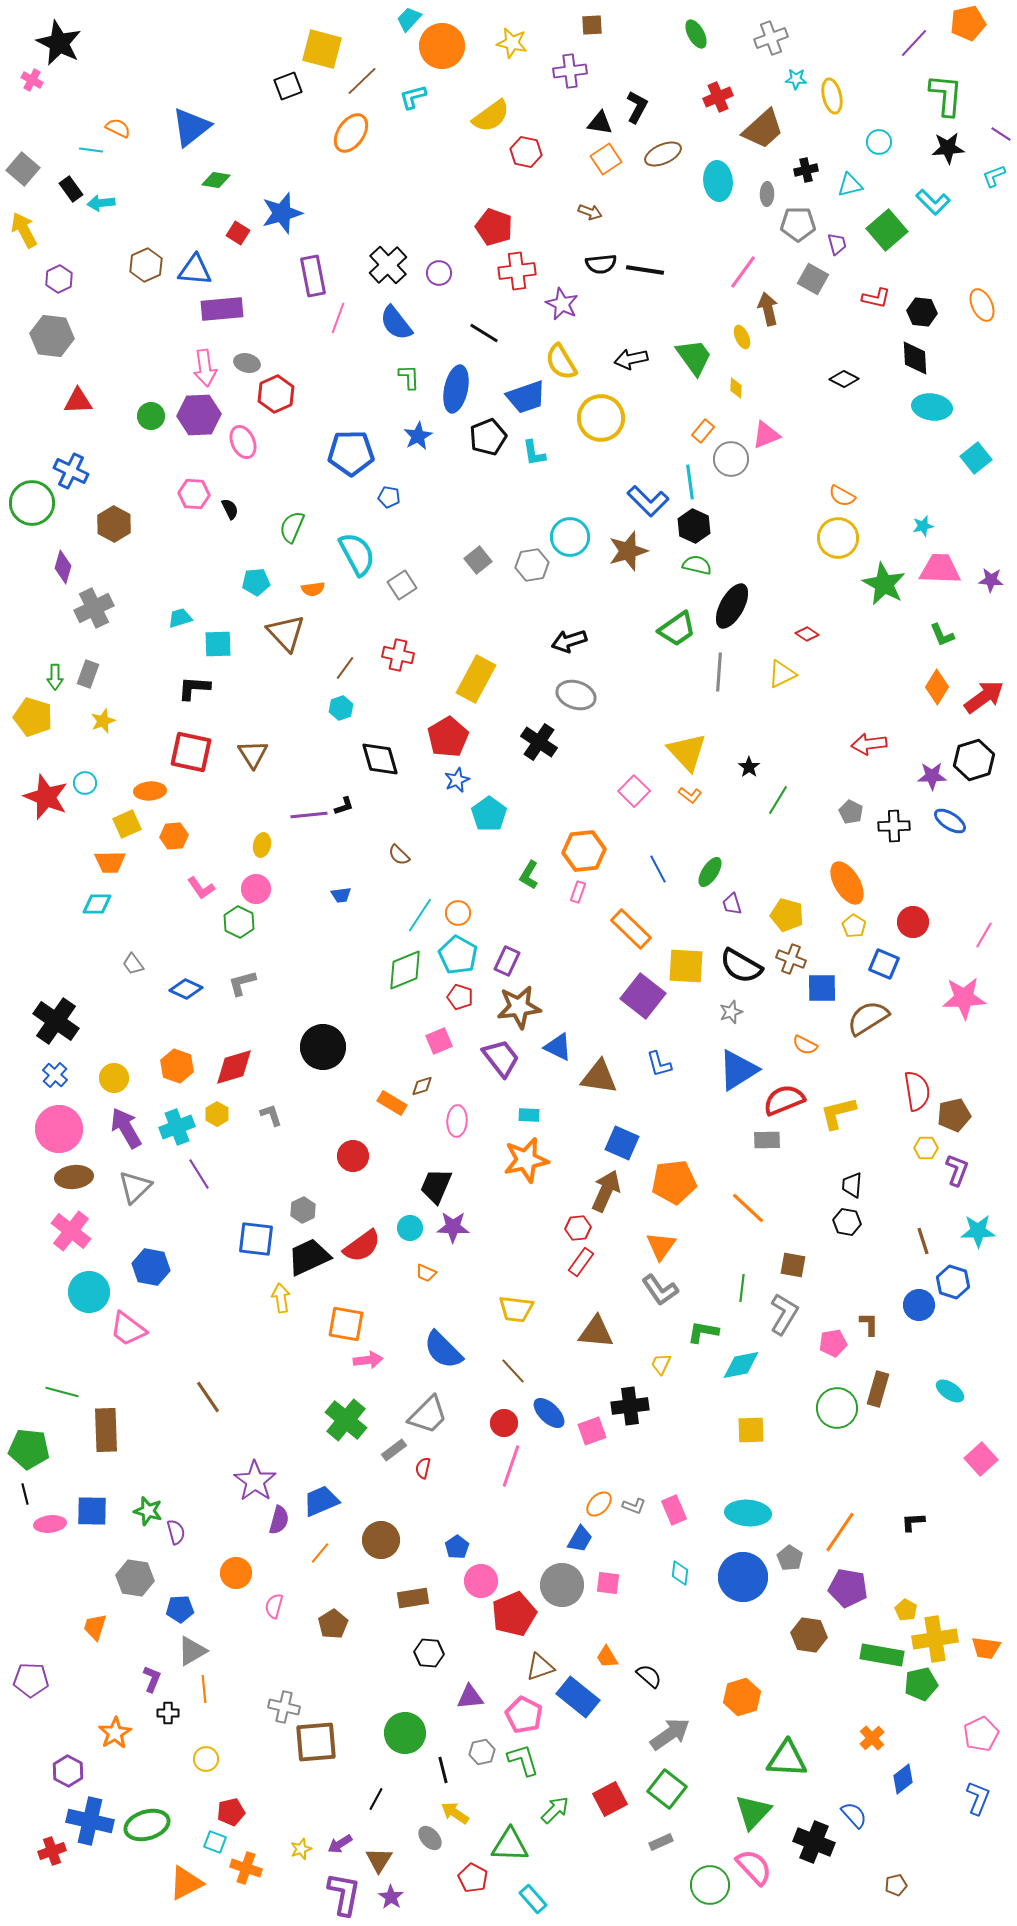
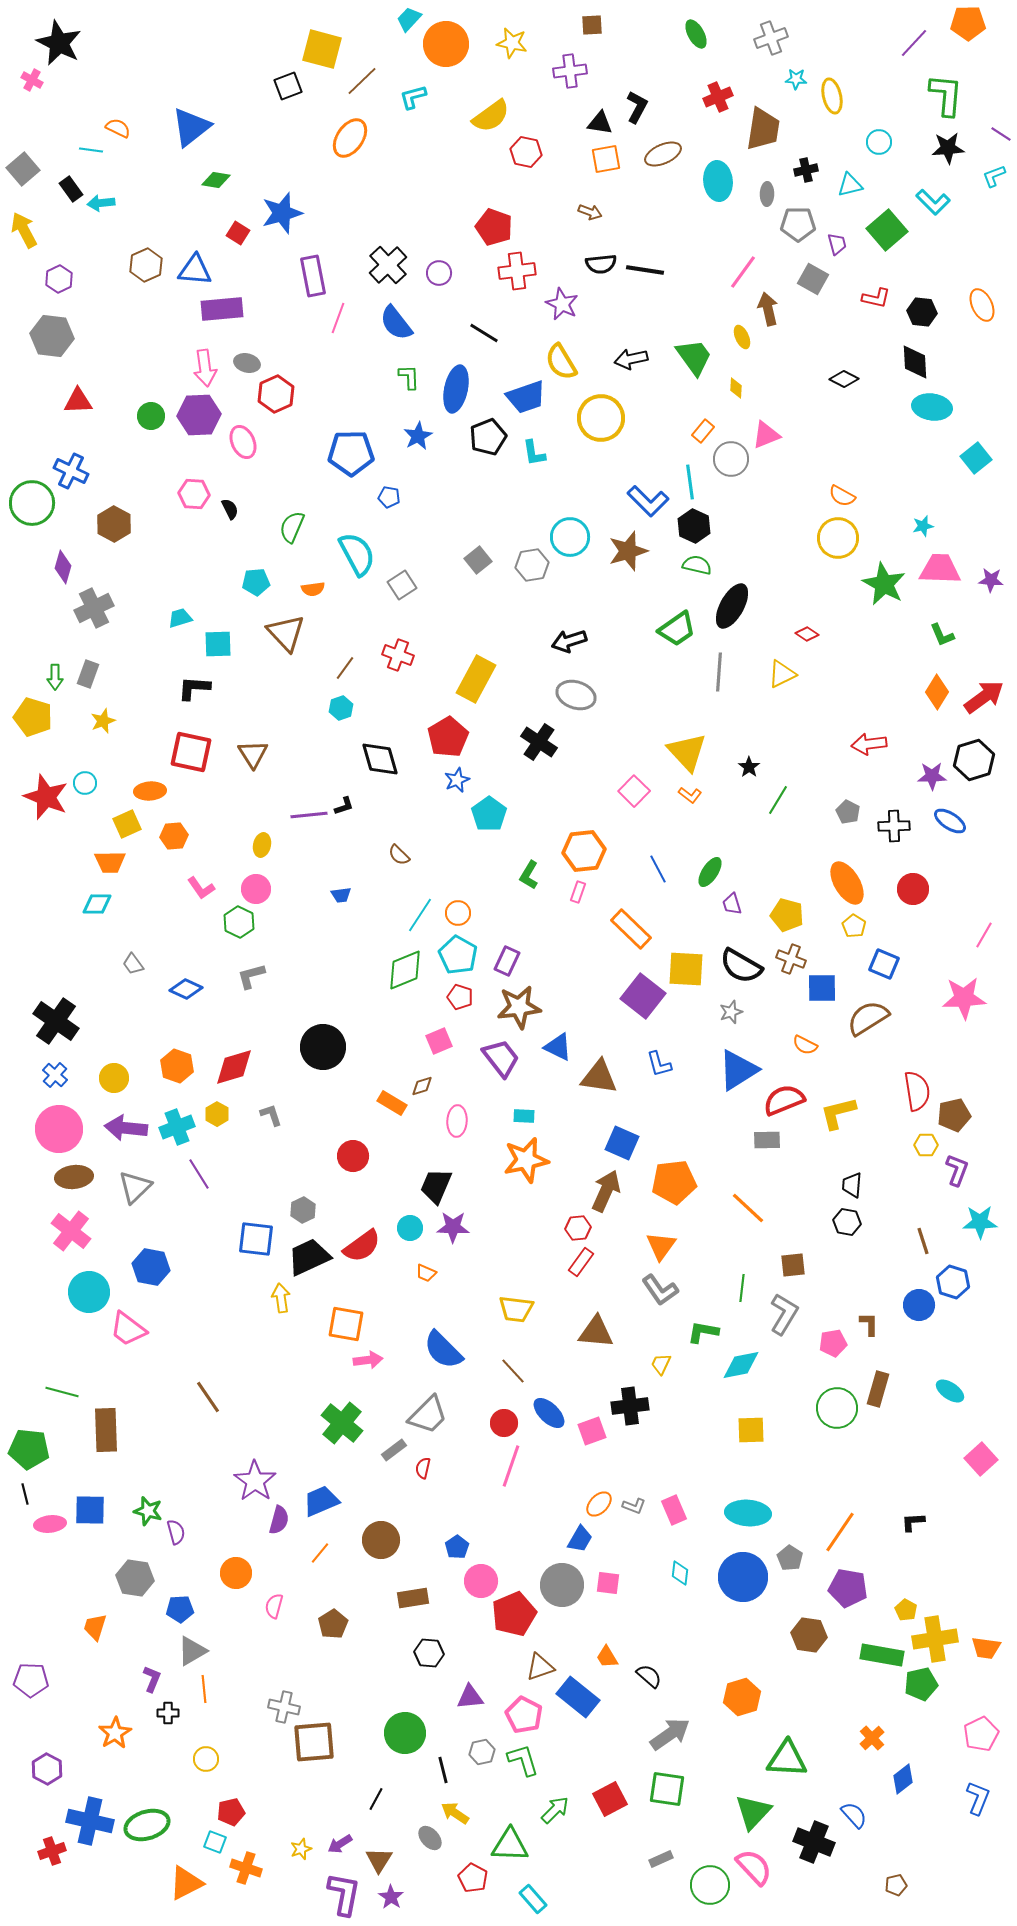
orange pentagon at (968, 23): rotated 12 degrees clockwise
orange circle at (442, 46): moved 4 px right, 2 px up
brown trapezoid at (763, 129): rotated 39 degrees counterclockwise
orange ellipse at (351, 133): moved 1 px left, 5 px down
orange square at (606, 159): rotated 24 degrees clockwise
gray square at (23, 169): rotated 8 degrees clockwise
black diamond at (915, 358): moved 4 px down
red cross at (398, 655): rotated 8 degrees clockwise
orange diamond at (937, 687): moved 5 px down
gray pentagon at (851, 812): moved 3 px left
red circle at (913, 922): moved 33 px up
yellow square at (686, 966): moved 3 px down
gray L-shape at (242, 983): moved 9 px right, 7 px up
cyan rectangle at (529, 1115): moved 5 px left, 1 px down
purple arrow at (126, 1128): rotated 54 degrees counterclockwise
yellow hexagon at (926, 1148): moved 3 px up
cyan star at (978, 1231): moved 2 px right, 9 px up
brown square at (793, 1265): rotated 16 degrees counterclockwise
green cross at (346, 1420): moved 4 px left, 3 px down
blue square at (92, 1511): moved 2 px left, 1 px up
brown square at (316, 1742): moved 2 px left
purple hexagon at (68, 1771): moved 21 px left, 2 px up
green square at (667, 1789): rotated 30 degrees counterclockwise
gray rectangle at (661, 1842): moved 17 px down
